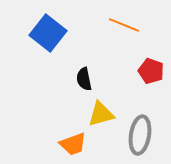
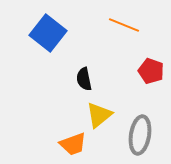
yellow triangle: moved 2 px left, 1 px down; rotated 24 degrees counterclockwise
